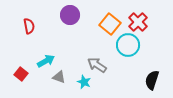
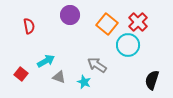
orange square: moved 3 px left
